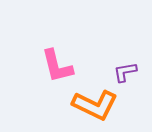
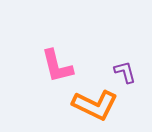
purple L-shape: rotated 85 degrees clockwise
